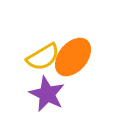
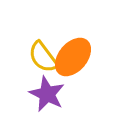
yellow semicircle: rotated 84 degrees clockwise
